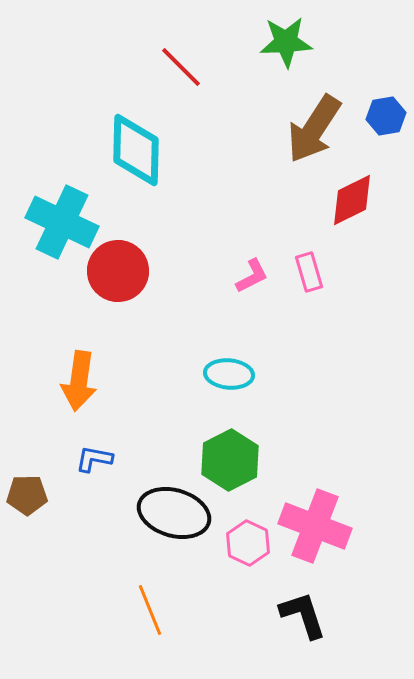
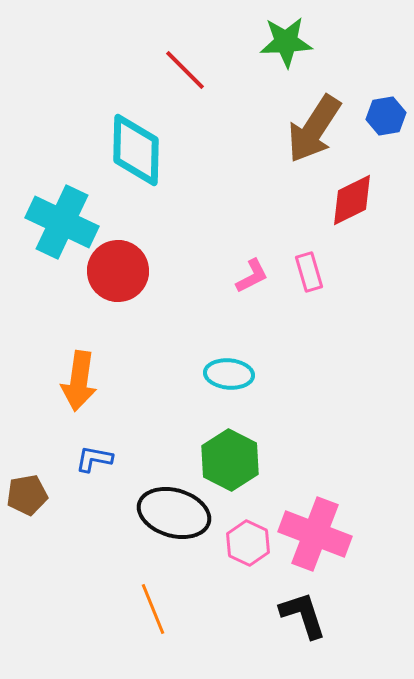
red line: moved 4 px right, 3 px down
green hexagon: rotated 6 degrees counterclockwise
brown pentagon: rotated 9 degrees counterclockwise
pink cross: moved 8 px down
orange line: moved 3 px right, 1 px up
